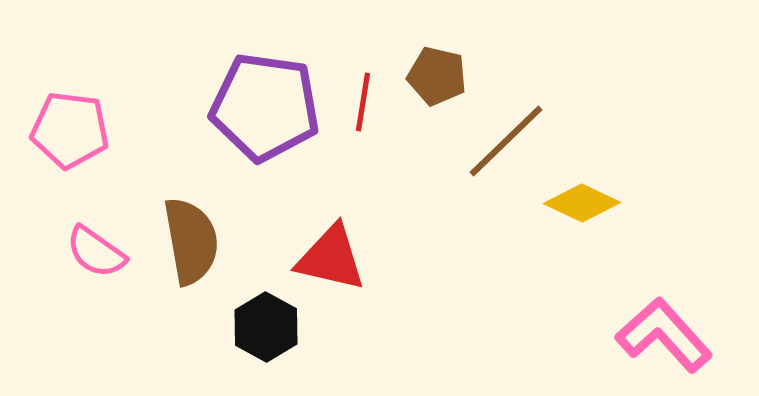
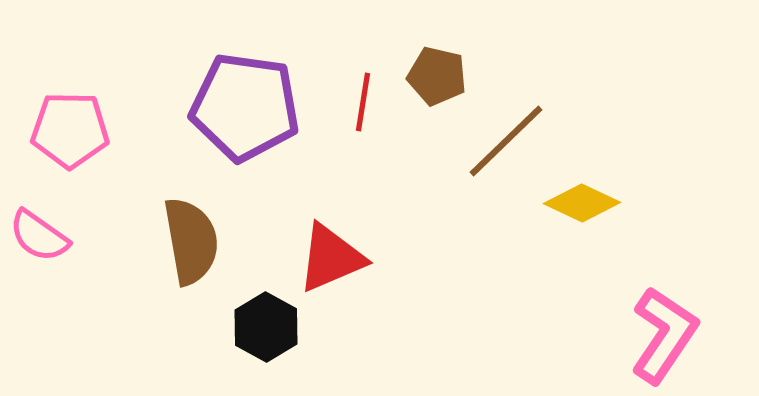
purple pentagon: moved 20 px left
pink pentagon: rotated 6 degrees counterclockwise
pink semicircle: moved 57 px left, 16 px up
red triangle: rotated 36 degrees counterclockwise
pink L-shape: rotated 76 degrees clockwise
